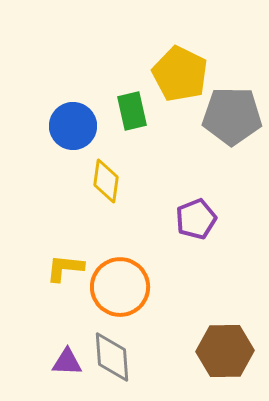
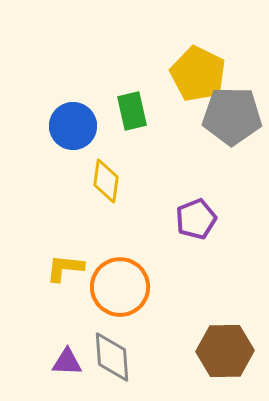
yellow pentagon: moved 18 px right
